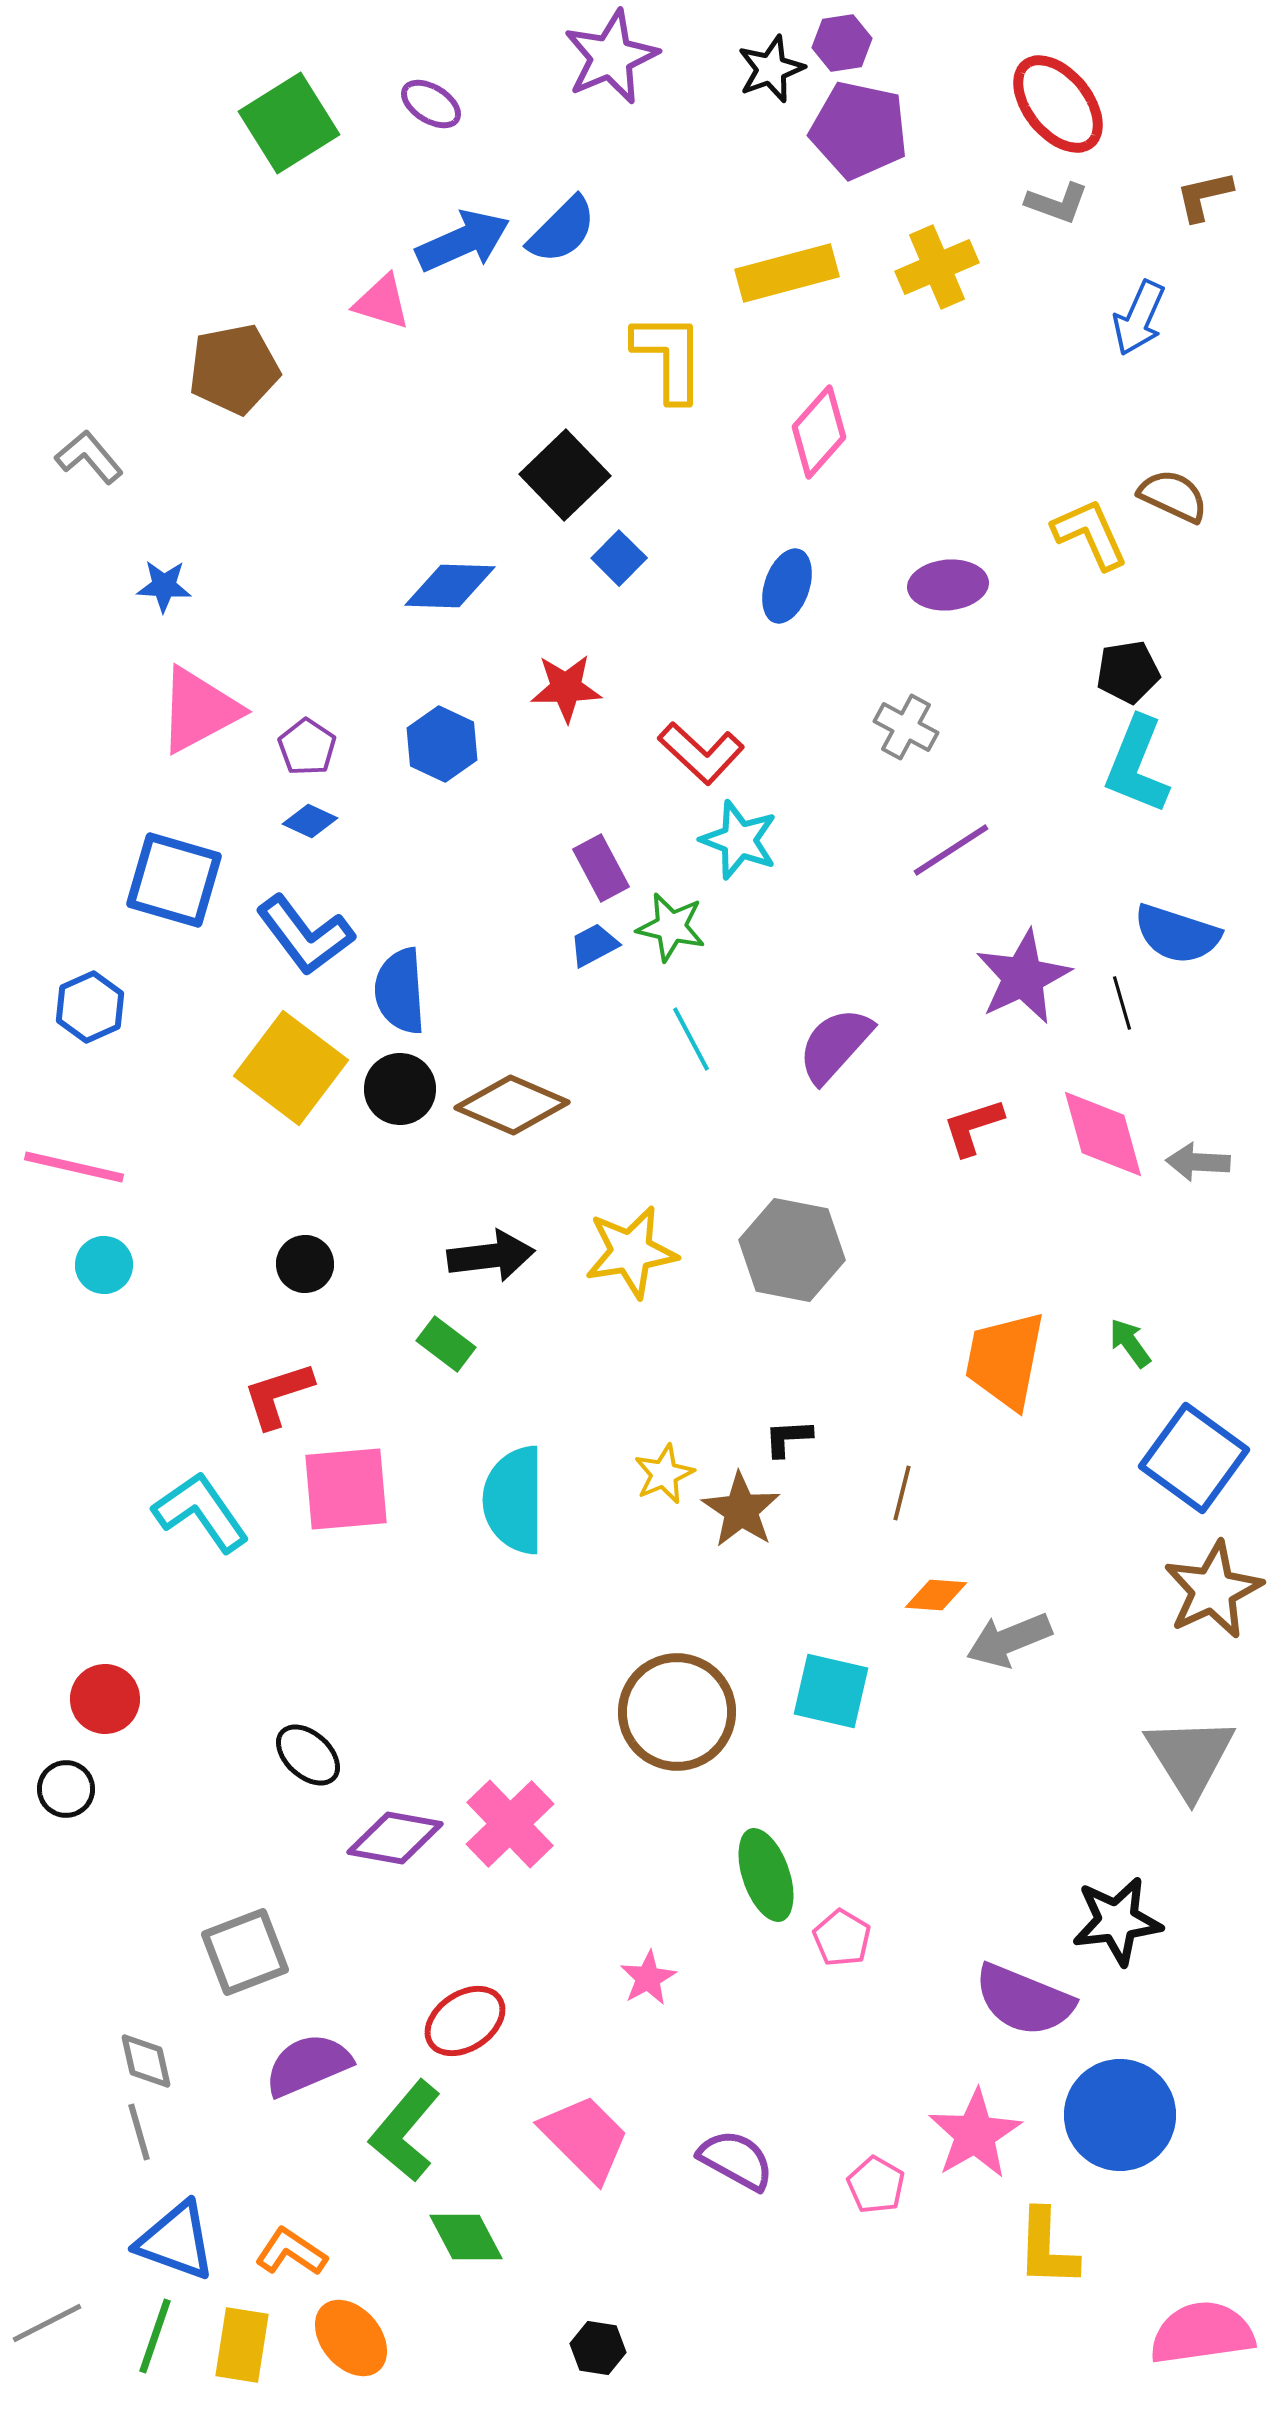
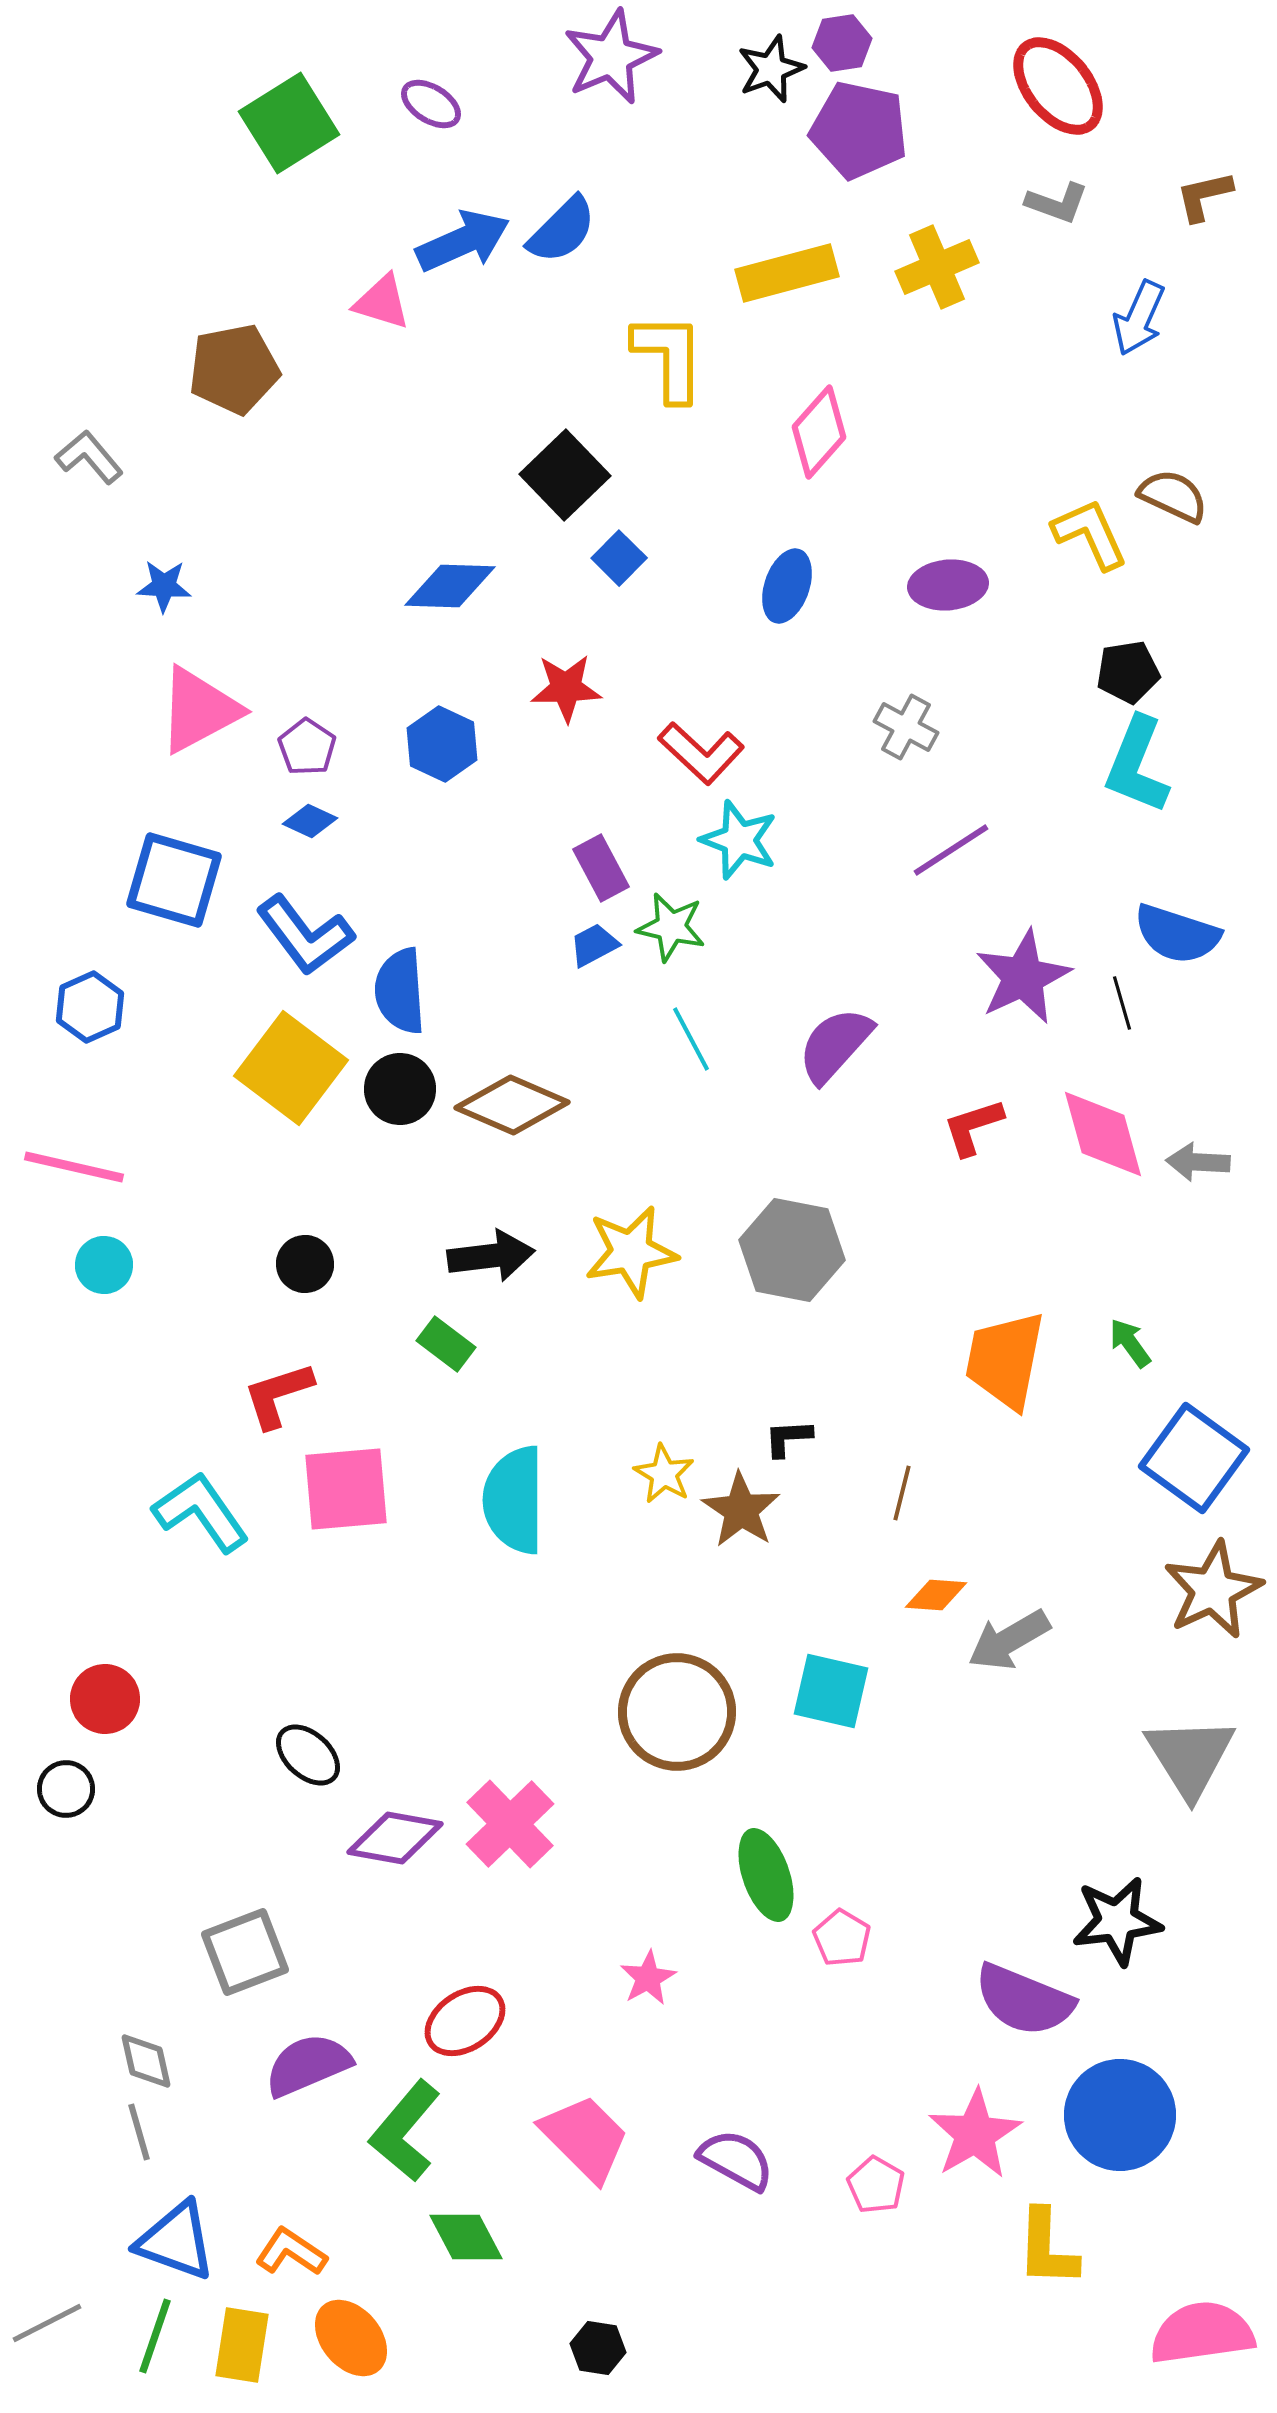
red ellipse at (1058, 104): moved 18 px up
yellow star at (664, 1474): rotated 18 degrees counterclockwise
gray arrow at (1009, 1640): rotated 8 degrees counterclockwise
